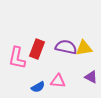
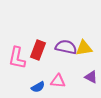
red rectangle: moved 1 px right, 1 px down
